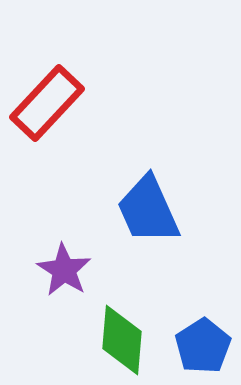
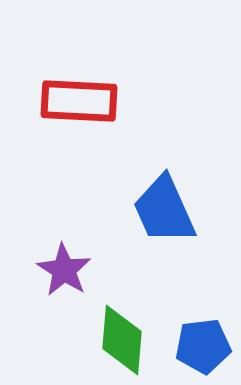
red rectangle: moved 32 px right, 2 px up; rotated 50 degrees clockwise
blue trapezoid: moved 16 px right
blue pentagon: rotated 26 degrees clockwise
